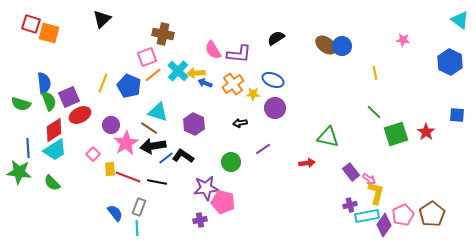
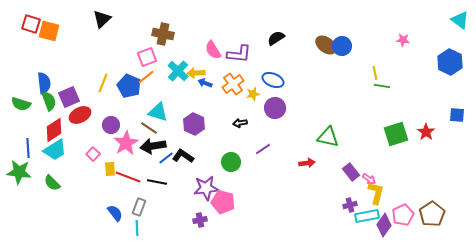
orange square at (49, 33): moved 2 px up
orange line at (153, 75): moved 7 px left, 2 px down
yellow star at (253, 94): rotated 16 degrees counterclockwise
green line at (374, 112): moved 8 px right, 26 px up; rotated 35 degrees counterclockwise
